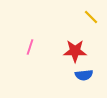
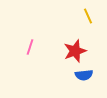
yellow line: moved 3 px left, 1 px up; rotated 21 degrees clockwise
red star: rotated 20 degrees counterclockwise
